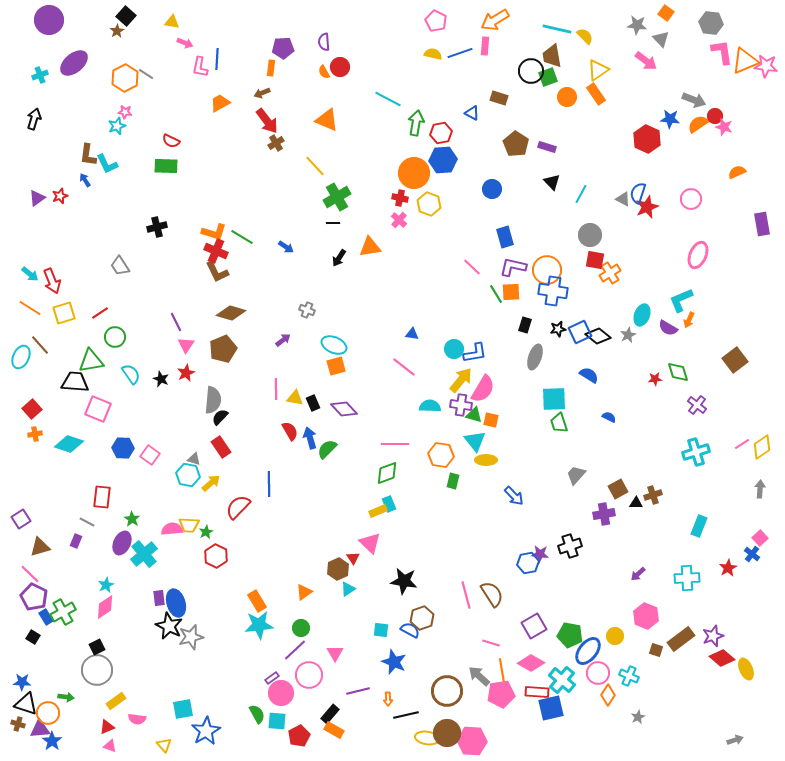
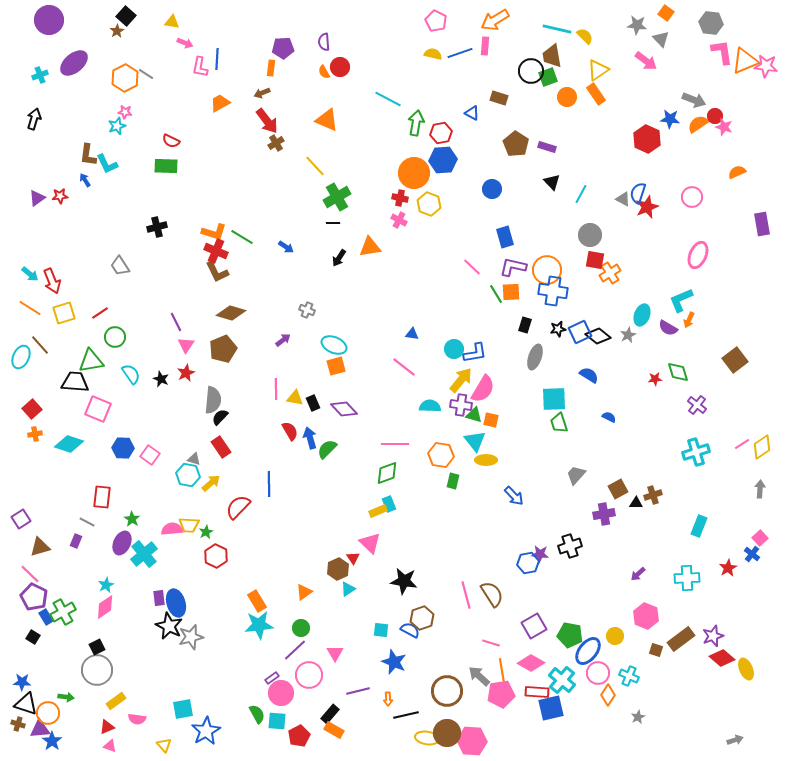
red star at (60, 196): rotated 14 degrees clockwise
pink circle at (691, 199): moved 1 px right, 2 px up
pink cross at (399, 220): rotated 14 degrees counterclockwise
